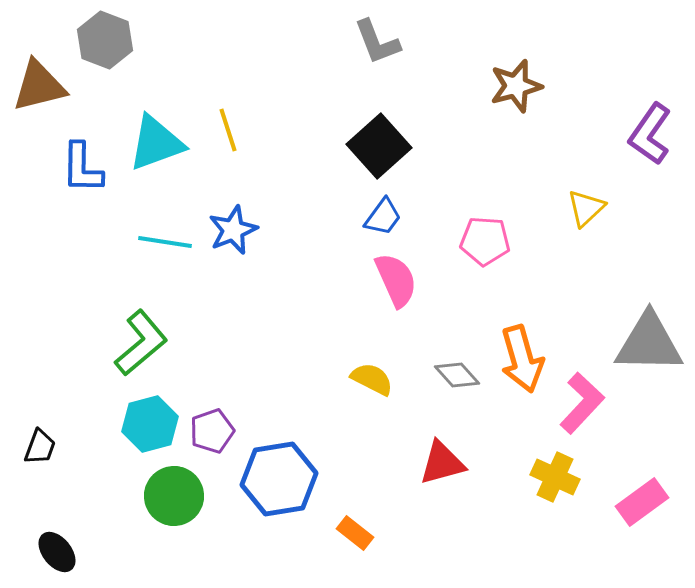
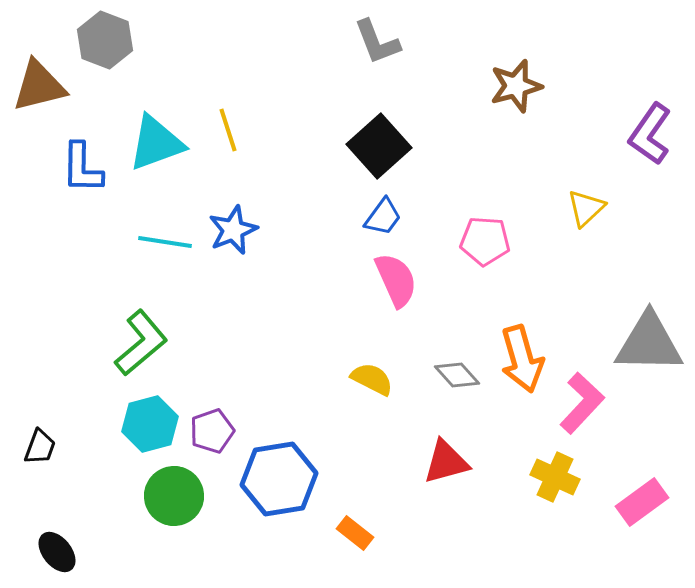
red triangle: moved 4 px right, 1 px up
